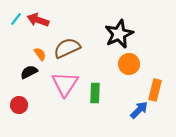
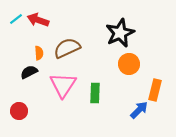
cyan line: rotated 16 degrees clockwise
black star: moved 1 px right, 1 px up
orange semicircle: moved 1 px left, 1 px up; rotated 32 degrees clockwise
pink triangle: moved 2 px left, 1 px down
red circle: moved 6 px down
